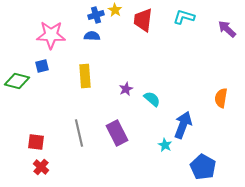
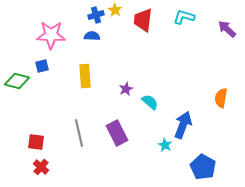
cyan semicircle: moved 2 px left, 3 px down
